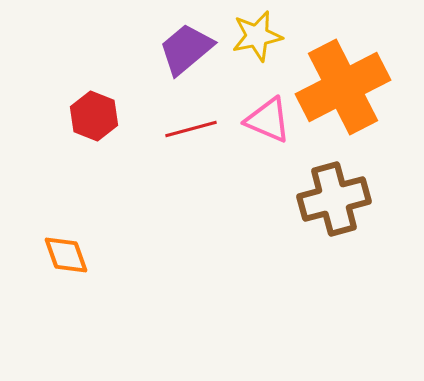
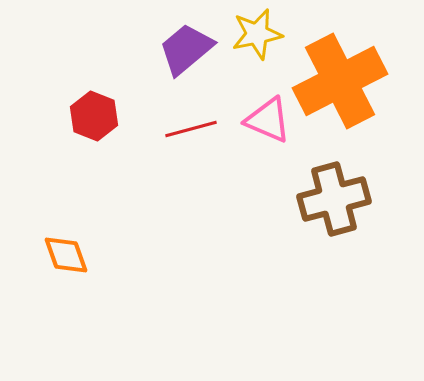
yellow star: moved 2 px up
orange cross: moved 3 px left, 6 px up
